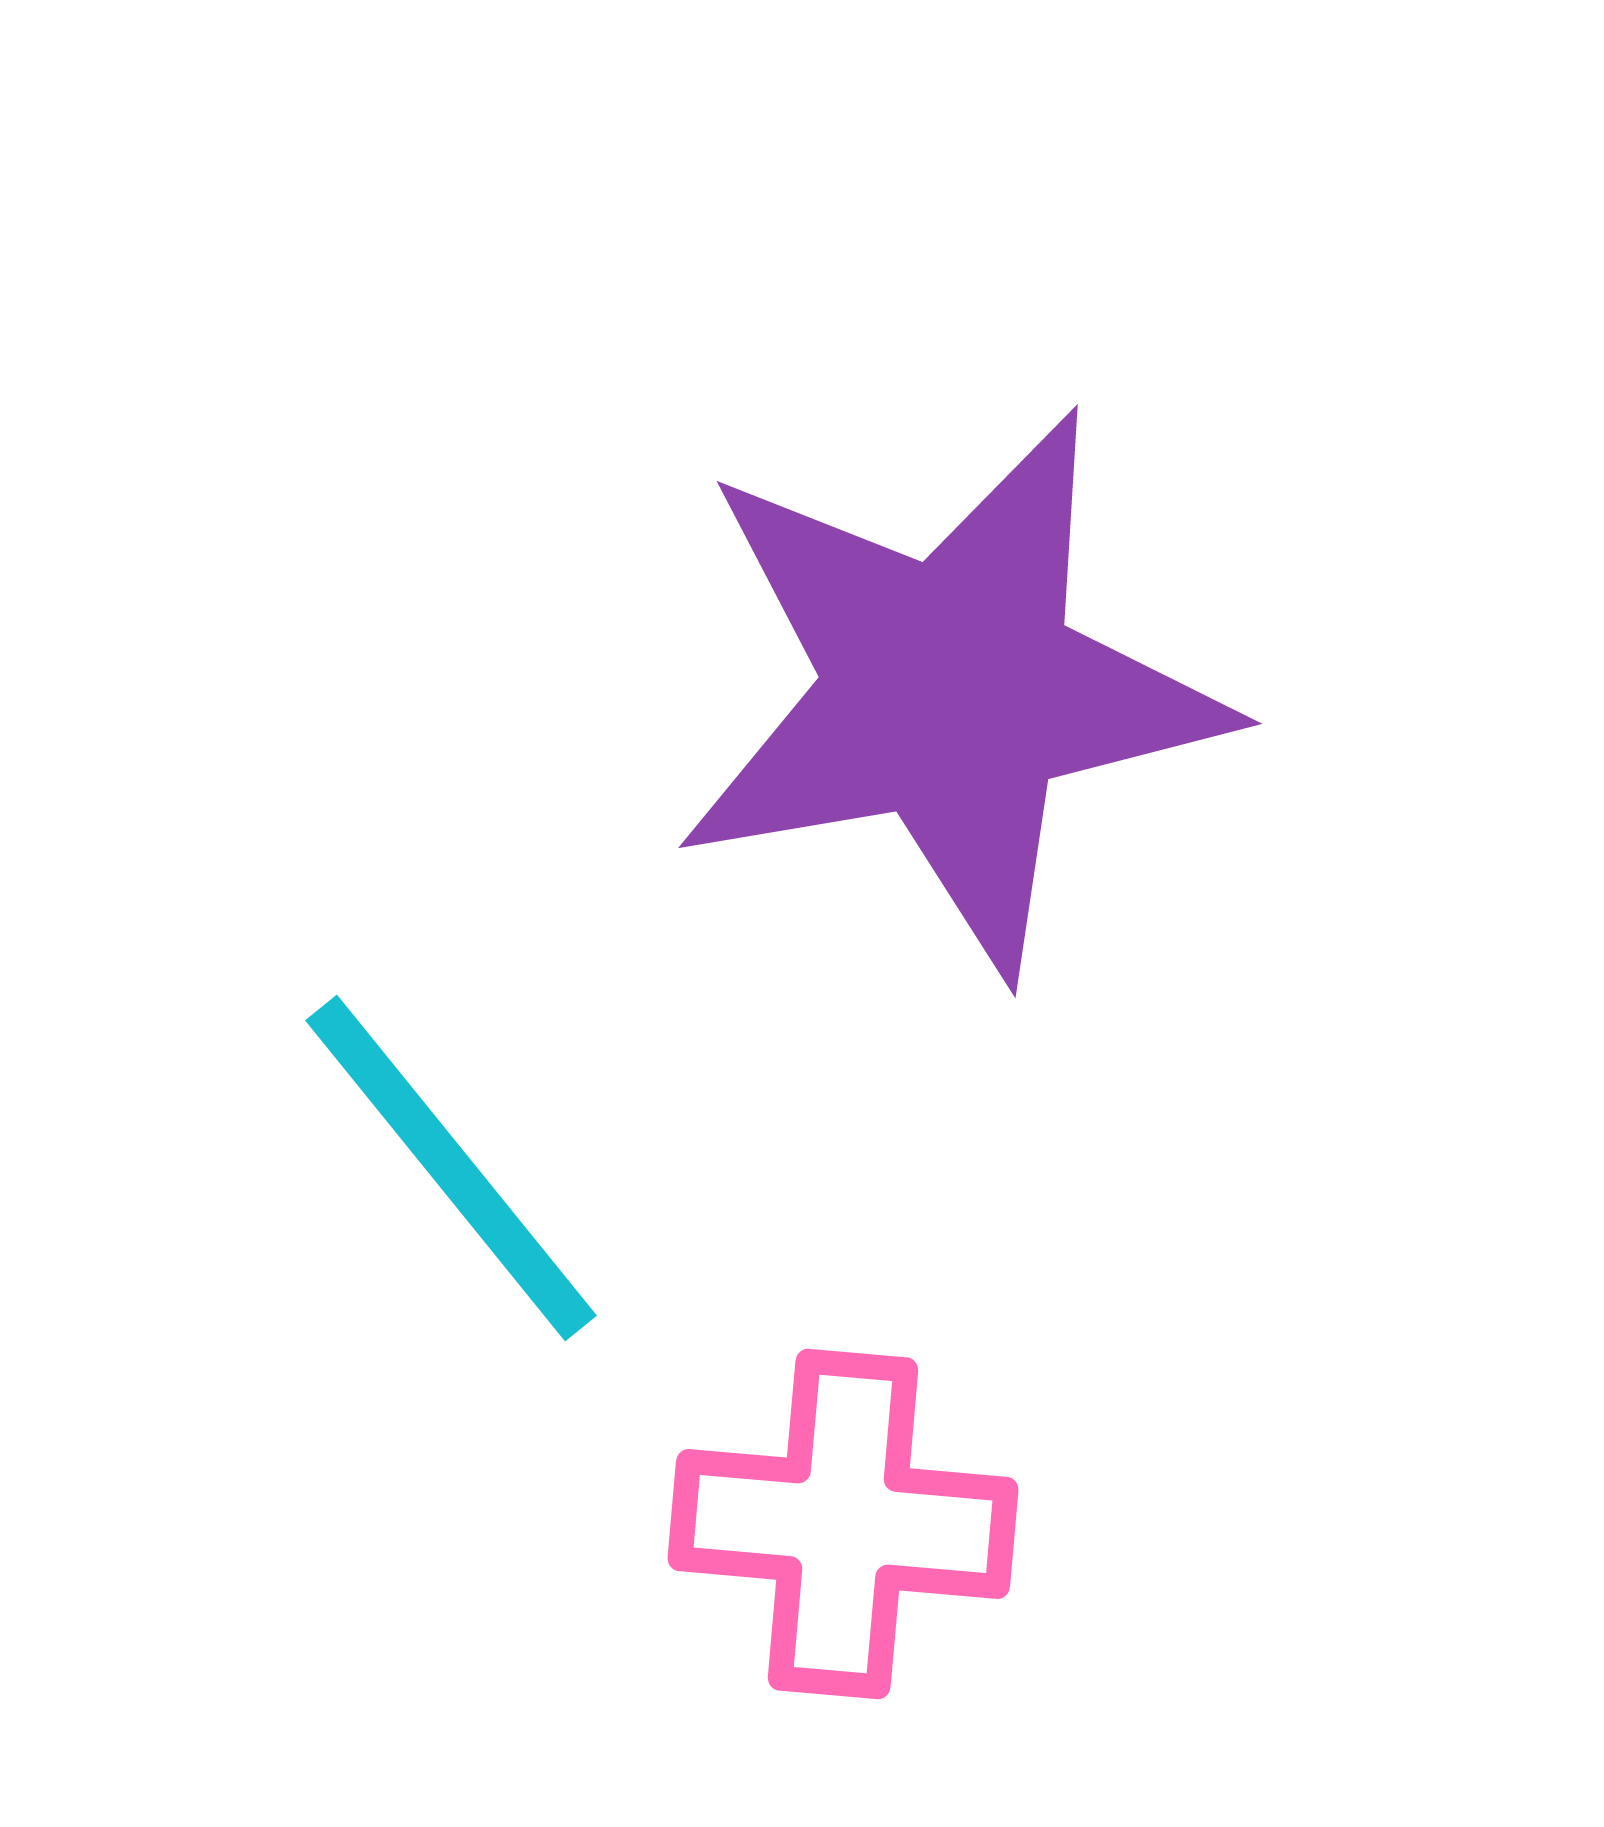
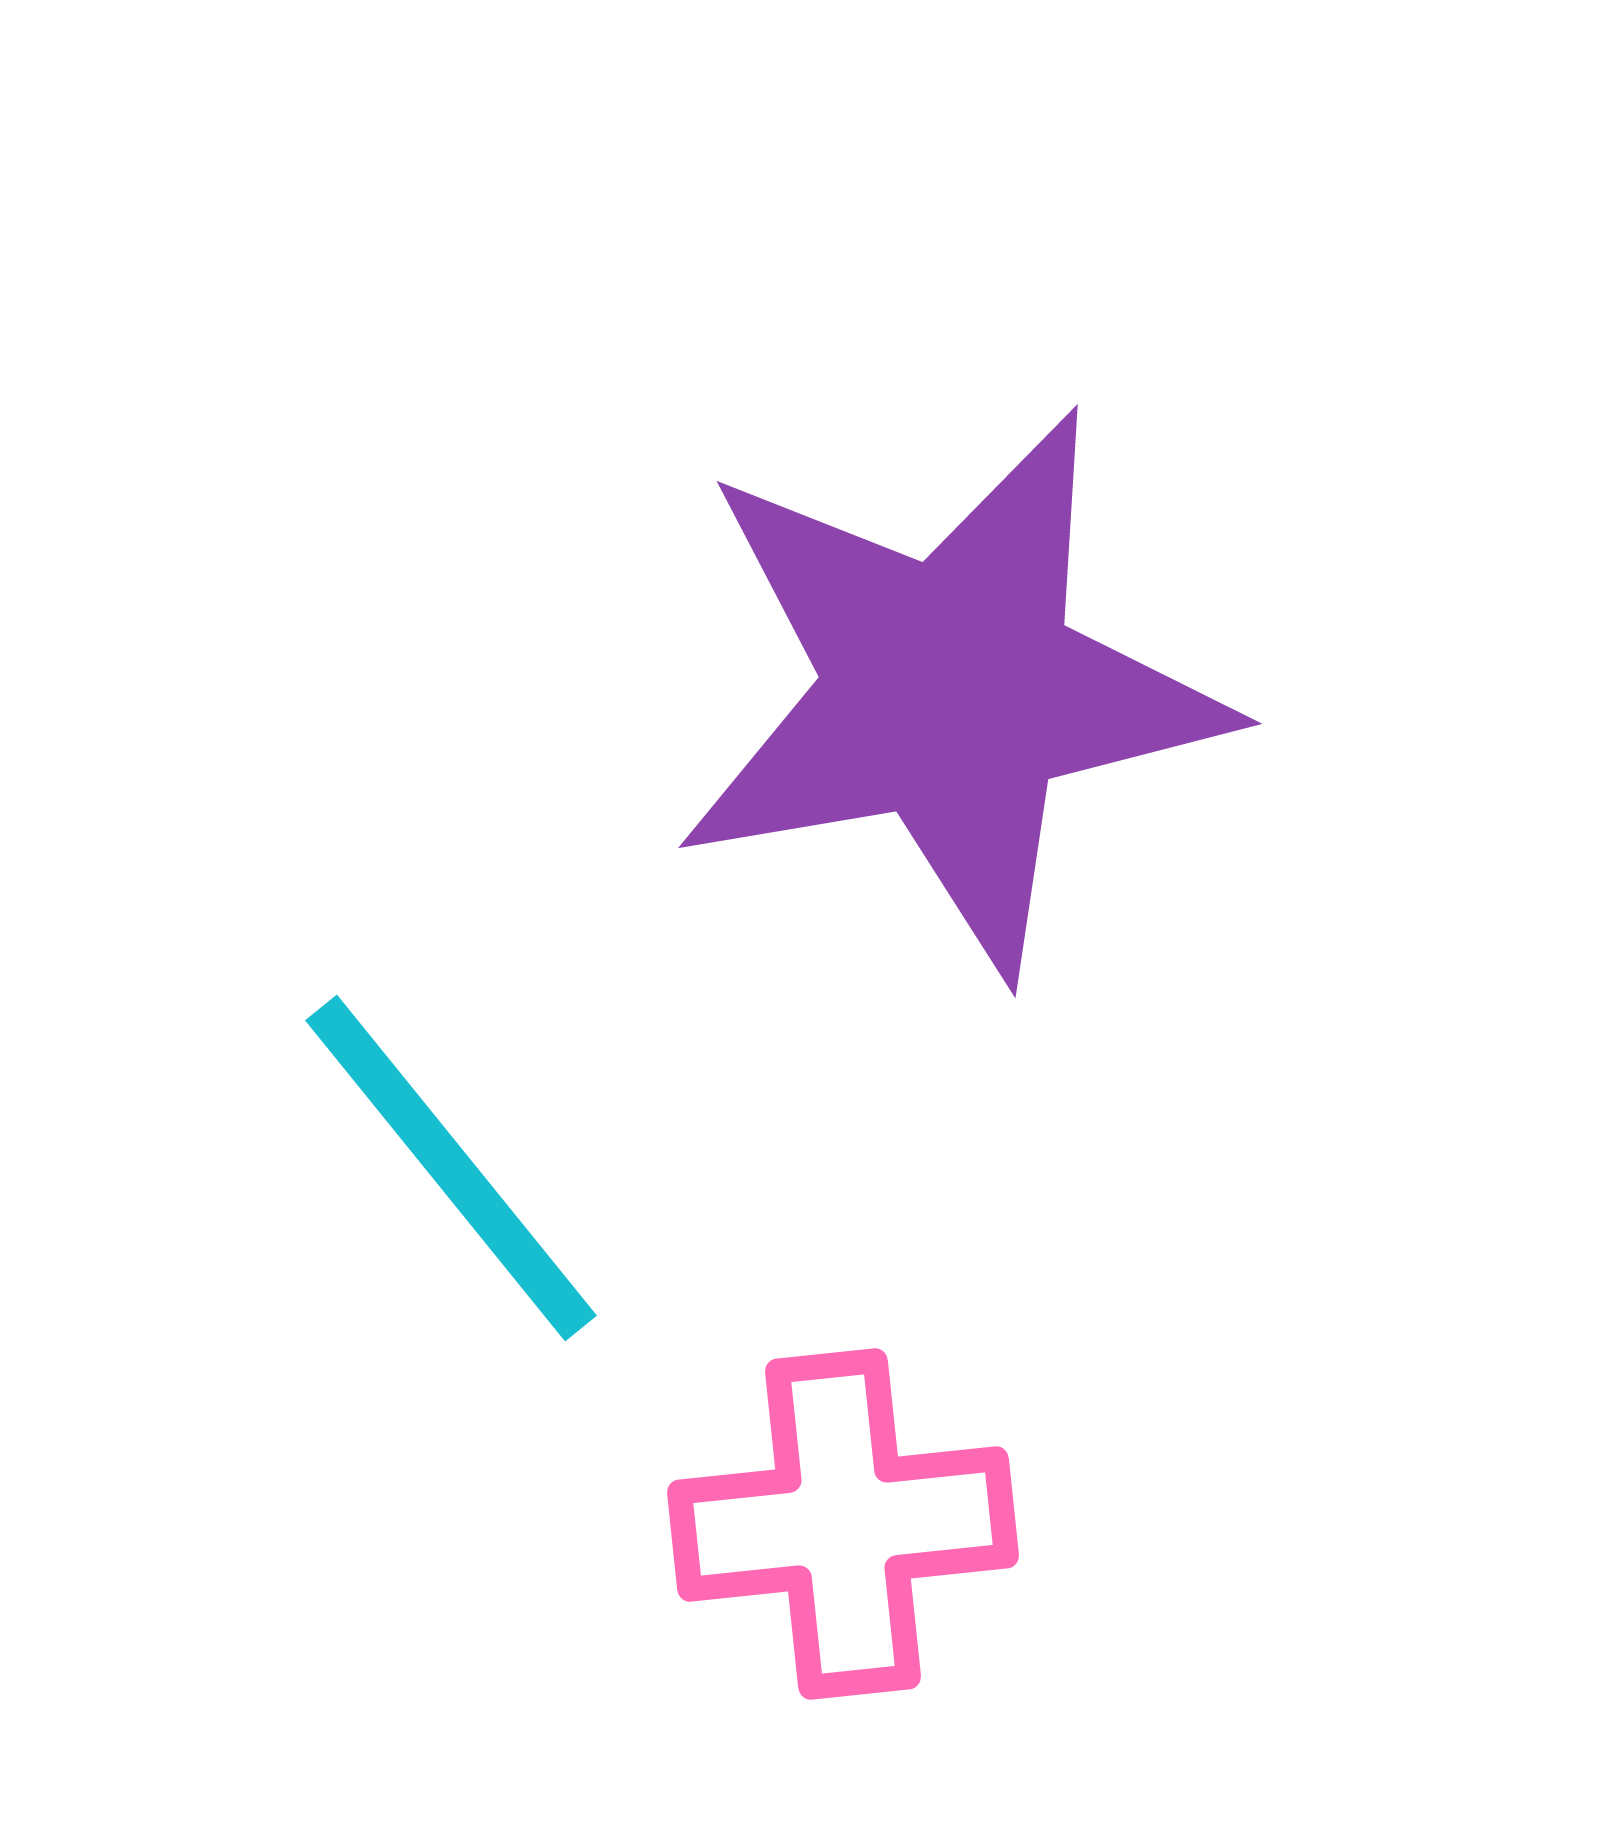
pink cross: rotated 11 degrees counterclockwise
